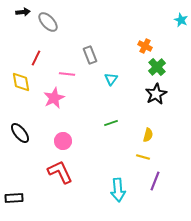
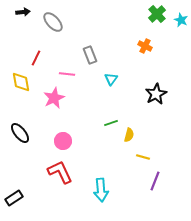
gray ellipse: moved 5 px right
green cross: moved 53 px up
yellow semicircle: moved 19 px left
cyan arrow: moved 17 px left
black rectangle: rotated 30 degrees counterclockwise
